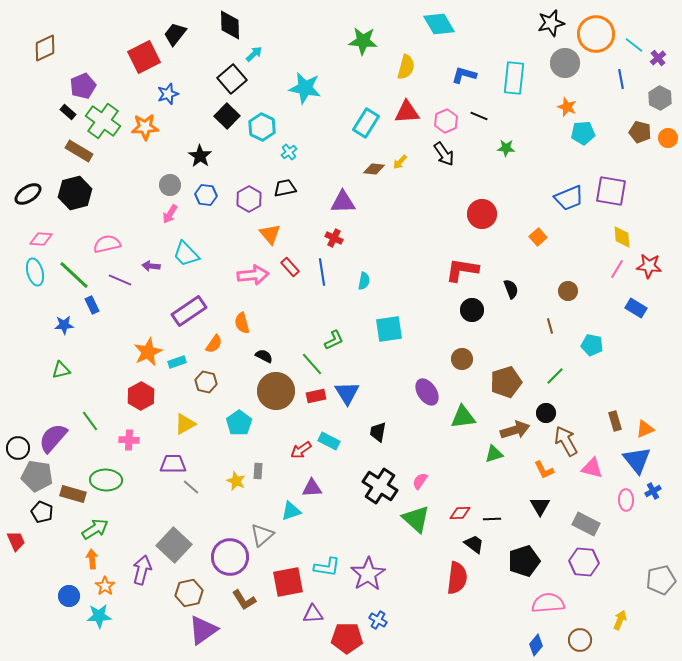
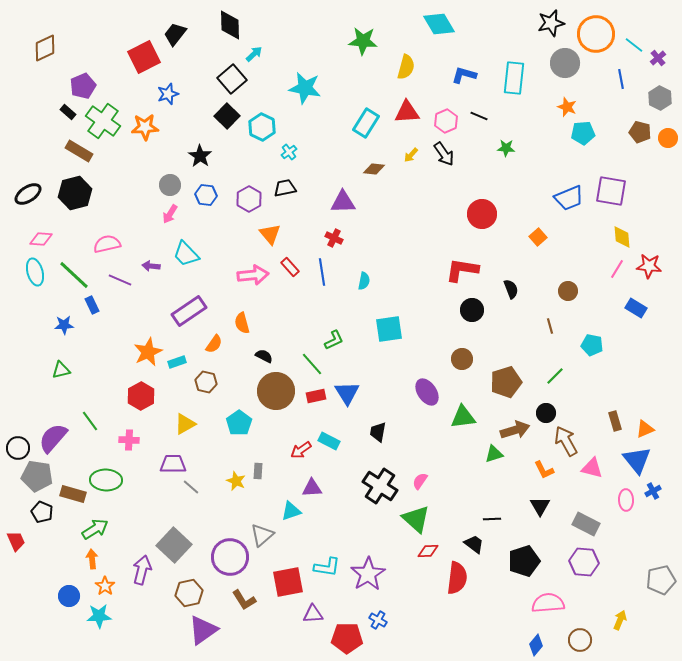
yellow arrow at (400, 162): moved 11 px right, 7 px up
red diamond at (460, 513): moved 32 px left, 38 px down
